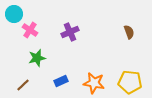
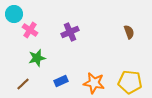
brown line: moved 1 px up
